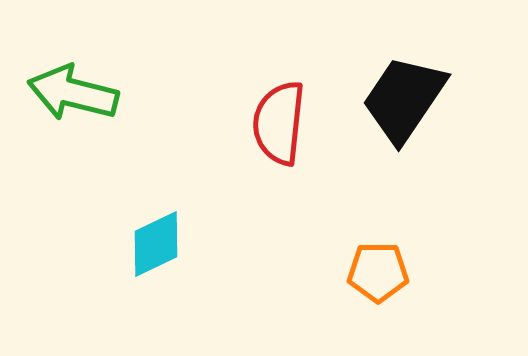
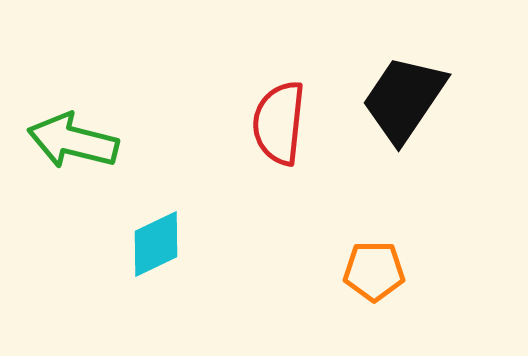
green arrow: moved 48 px down
orange pentagon: moved 4 px left, 1 px up
